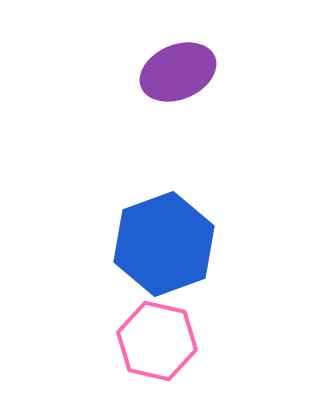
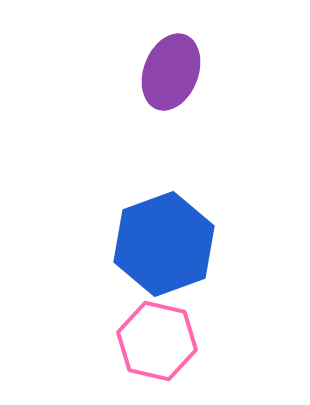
purple ellipse: moved 7 px left; rotated 46 degrees counterclockwise
